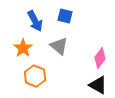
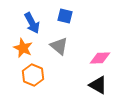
blue arrow: moved 3 px left, 2 px down
orange star: rotated 12 degrees counterclockwise
pink diamond: rotated 50 degrees clockwise
orange hexagon: moved 2 px left, 1 px up
